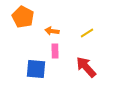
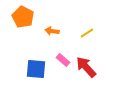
pink rectangle: moved 8 px right, 9 px down; rotated 48 degrees counterclockwise
